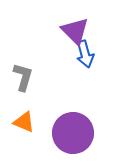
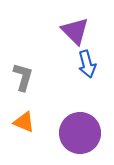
blue arrow: moved 2 px right, 10 px down
purple circle: moved 7 px right
